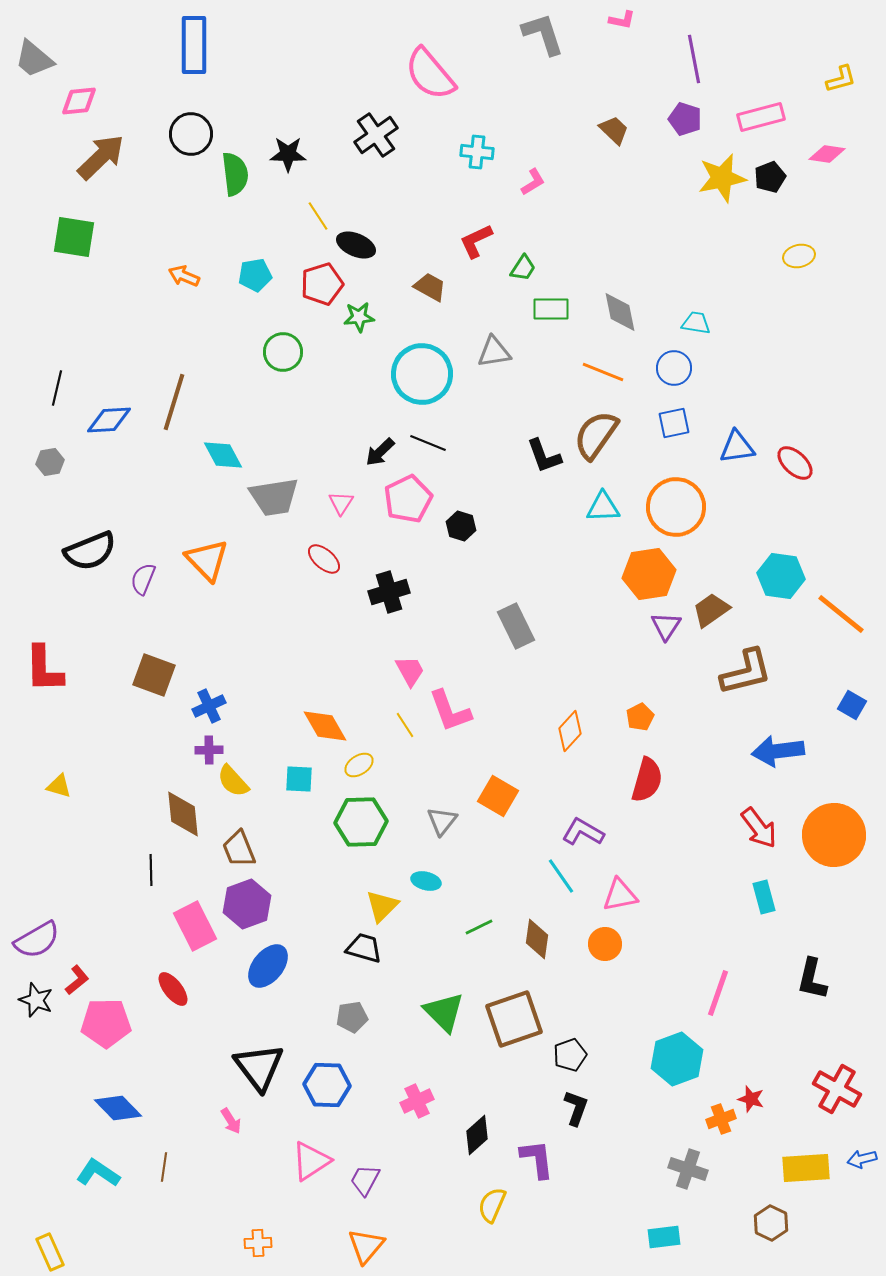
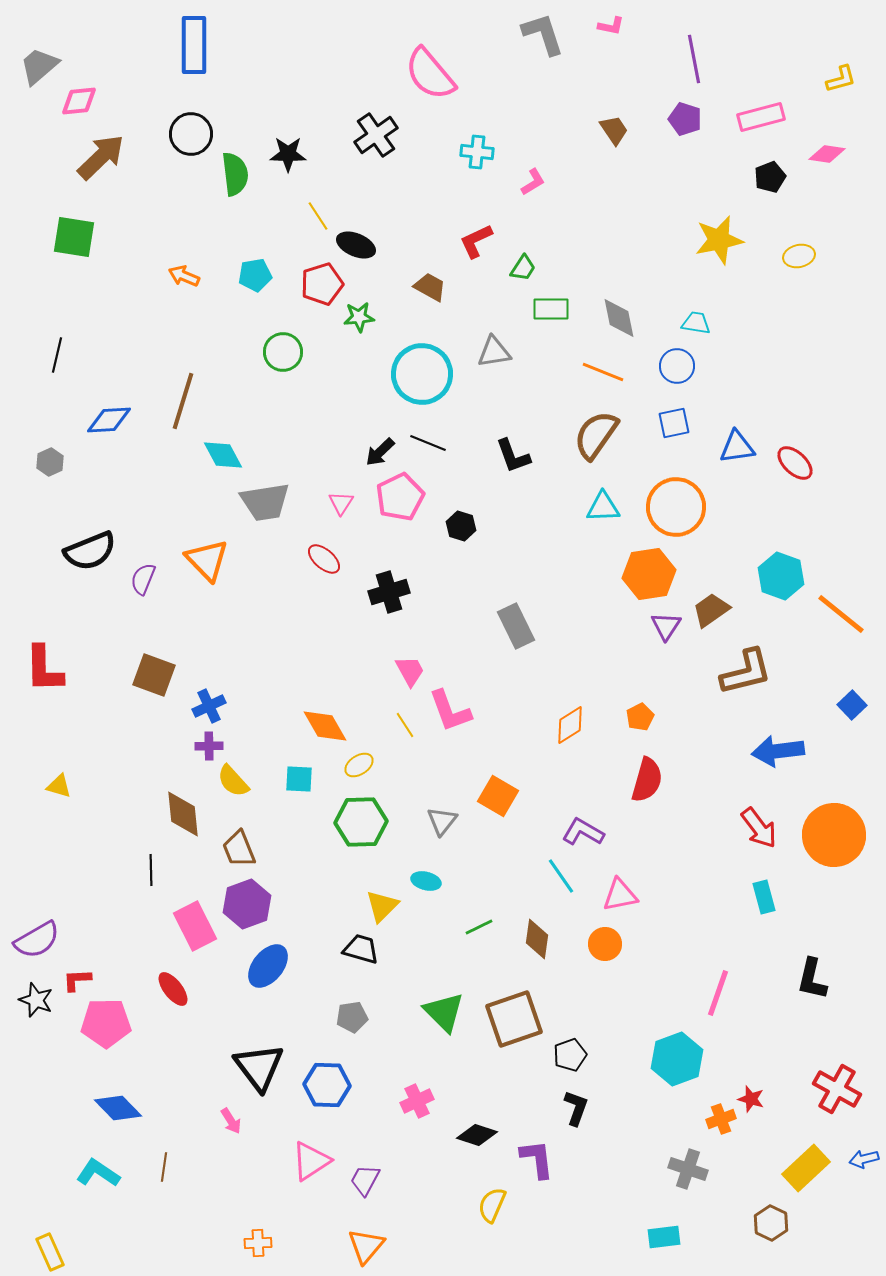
pink L-shape at (622, 20): moved 11 px left, 6 px down
gray trapezoid at (34, 59): moved 5 px right, 7 px down; rotated 99 degrees clockwise
brown trapezoid at (614, 130): rotated 12 degrees clockwise
yellow star at (722, 178): moved 3 px left, 62 px down
gray diamond at (620, 312): moved 1 px left, 6 px down
blue circle at (674, 368): moved 3 px right, 2 px up
black line at (57, 388): moved 33 px up
brown line at (174, 402): moved 9 px right, 1 px up
black L-shape at (544, 456): moved 31 px left
gray hexagon at (50, 462): rotated 16 degrees counterclockwise
gray trapezoid at (274, 497): moved 9 px left, 5 px down
pink pentagon at (408, 499): moved 8 px left, 2 px up
cyan hexagon at (781, 576): rotated 12 degrees clockwise
blue square at (852, 705): rotated 16 degrees clockwise
orange diamond at (570, 731): moved 6 px up; rotated 15 degrees clockwise
purple cross at (209, 750): moved 4 px up
black trapezoid at (364, 948): moved 3 px left, 1 px down
red L-shape at (77, 980): rotated 144 degrees counterclockwise
black diamond at (477, 1135): rotated 60 degrees clockwise
blue arrow at (862, 1159): moved 2 px right
yellow rectangle at (806, 1168): rotated 39 degrees counterclockwise
